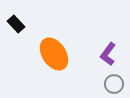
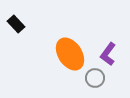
orange ellipse: moved 16 px right
gray circle: moved 19 px left, 6 px up
